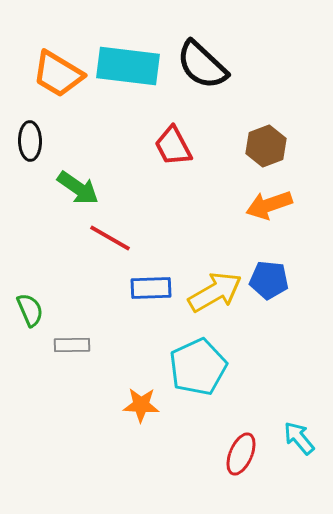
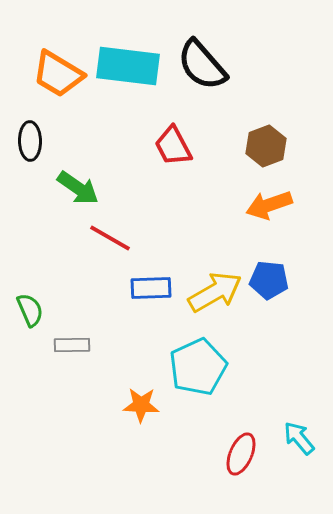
black semicircle: rotated 6 degrees clockwise
